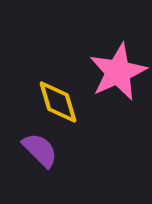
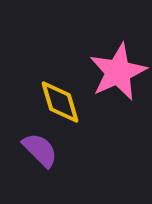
yellow diamond: moved 2 px right
